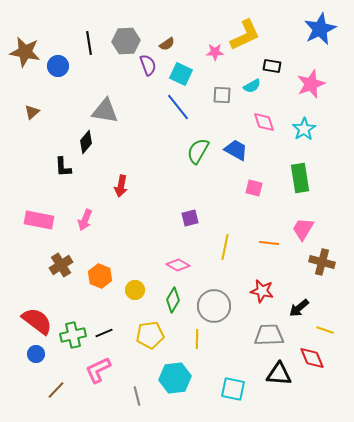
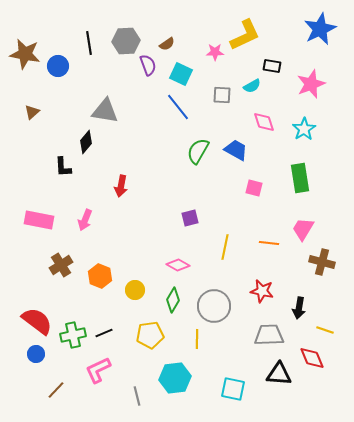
brown star at (25, 52): moved 2 px down
black arrow at (299, 308): rotated 40 degrees counterclockwise
